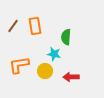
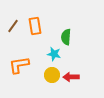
yellow circle: moved 7 px right, 4 px down
